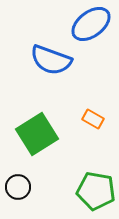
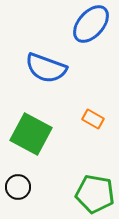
blue ellipse: rotated 12 degrees counterclockwise
blue semicircle: moved 5 px left, 8 px down
green square: moved 6 px left; rotated 30 degrees counterclockwise
green pentagon: moved 1 px left, 3 px down
